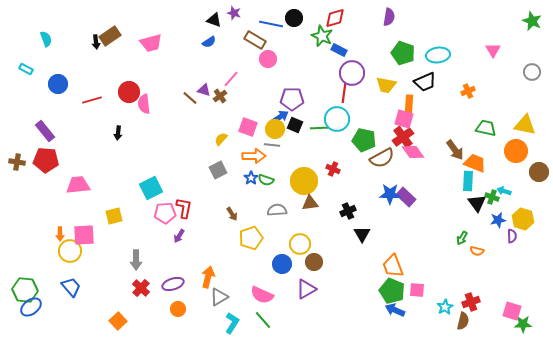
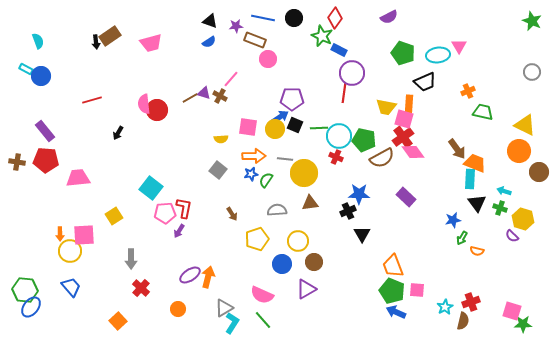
purple star at (234, 13): moved 2 px right, 13 px down; rotated 24 degrees counterclockwise
purple semicircle at (389, 17): rotated 54 degrees clockwise
red diamond at (335, 18): rotated 40 degrees counterclockwise
black triangle at (214, 20): moved 4 px left, 1 px down
blue line at (271, 24): moved 8 px left, 6 px up
cyan semicircle at (46, 39): moved 8 px left, 2 px down
brown rectangle at (255, 40): rotated 10 degrees counterclockwise
pink triangle at (493, 50): moved 34 px left, 4 px up
blue circle at (58, 84): moved 17 px left, 8 px up
yellow trapezoid at (386, 85): moved 22 px down
purple triangle at (204, 90): moved 3 px down
red circle at (129, 92): moved 28 px right, 18 px down
brown cross at (220, 96): rotated 24 degrees counterclockwise
brown line at (190, 98): rotated 70 degrees counterclockwise
cyan circle at (337, 119): moved 2 px right, 17 px down
yellow triangle at (525, 125): rotated 15 degrees clockwise
pink square at (248, 127): rotated 12 degrees counterclockwise
green trapezoid at (486, 128): moved 3 px left, 16 px up
black arrow at (118, 133): rotated 24 degrees clockwise
yellow semicircle at (221, 139): rotated 136 degrees counterclockwise
gray line at (272, 145): moved 13 px right, 14 px down
brown arrow at (455, 150): moved 2 px right, 1 px up
orange circle at (516, 151): moved 3 px right
red cross at (333, 169): moved 3 px right, 12 px up
gray square at (218, 170): rotated 24 degrees counterclockwise
blue star at (251, 178): moved 4 px up; rotated 24 degrees clockwise
green semicircle at (266, 180): rotated 105 degrees clockwise
yellow circle at (304, 181): moved 8 px up
cyan rectangle at (468, 181): moved 2 px right, 2 px up
pink trapezoid at (78, 185): moved 7 px up
cyan square at (151, 188): rotated 25 degrees counterclockwise
blue star at (390, 194): moved 31 px left
green cross at (492, 197): moved 8 px right, 11 px down
yellow square at (114, 216): rotated 18 degrees counterclockwise
blue star at (498, 220): moved 45 px left
purple arrow at (179, 236): moved 5 px up
purple semicircle at (512, 236): rotated 136 degrees clockwise
yellow pentagon at (251, 238): moved 6 px right, 1 px down
yellow circle at (300, 244): moved 2 px left, 3 px up
gray arrow at (136, 260): moved 5 px left, 1 px up
purple ellipse at (173, 284): moved 17 px right, 9 px up; rotated 15 degrees counterclockwise
gray triangle at (219, 297): moved 5 px right, 11 px down
blue ellipse at (31, 307): rotated 15 degrees counterclockwise
blue arrow at (395, 310): moved 1 px right, 2 px down
